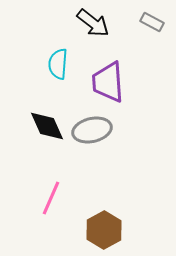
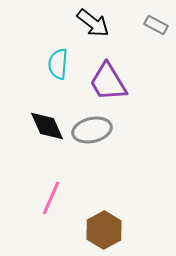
gray rectangle: moved 4 px right, 3 px down
purple trapezoid: rotated 27 degrees counterclockwise
